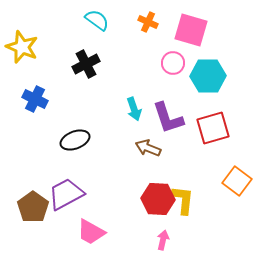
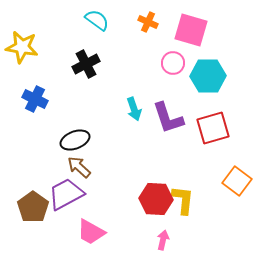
yellow star: rotated 12 degrees counterclockwise
brown arrow: moved 69 px left, 19 px down; rotated 20 degrees clockwise
red hexagon: moved 2 px left
